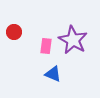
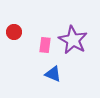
pink rectangle: moved 1 px left, 1 px up
